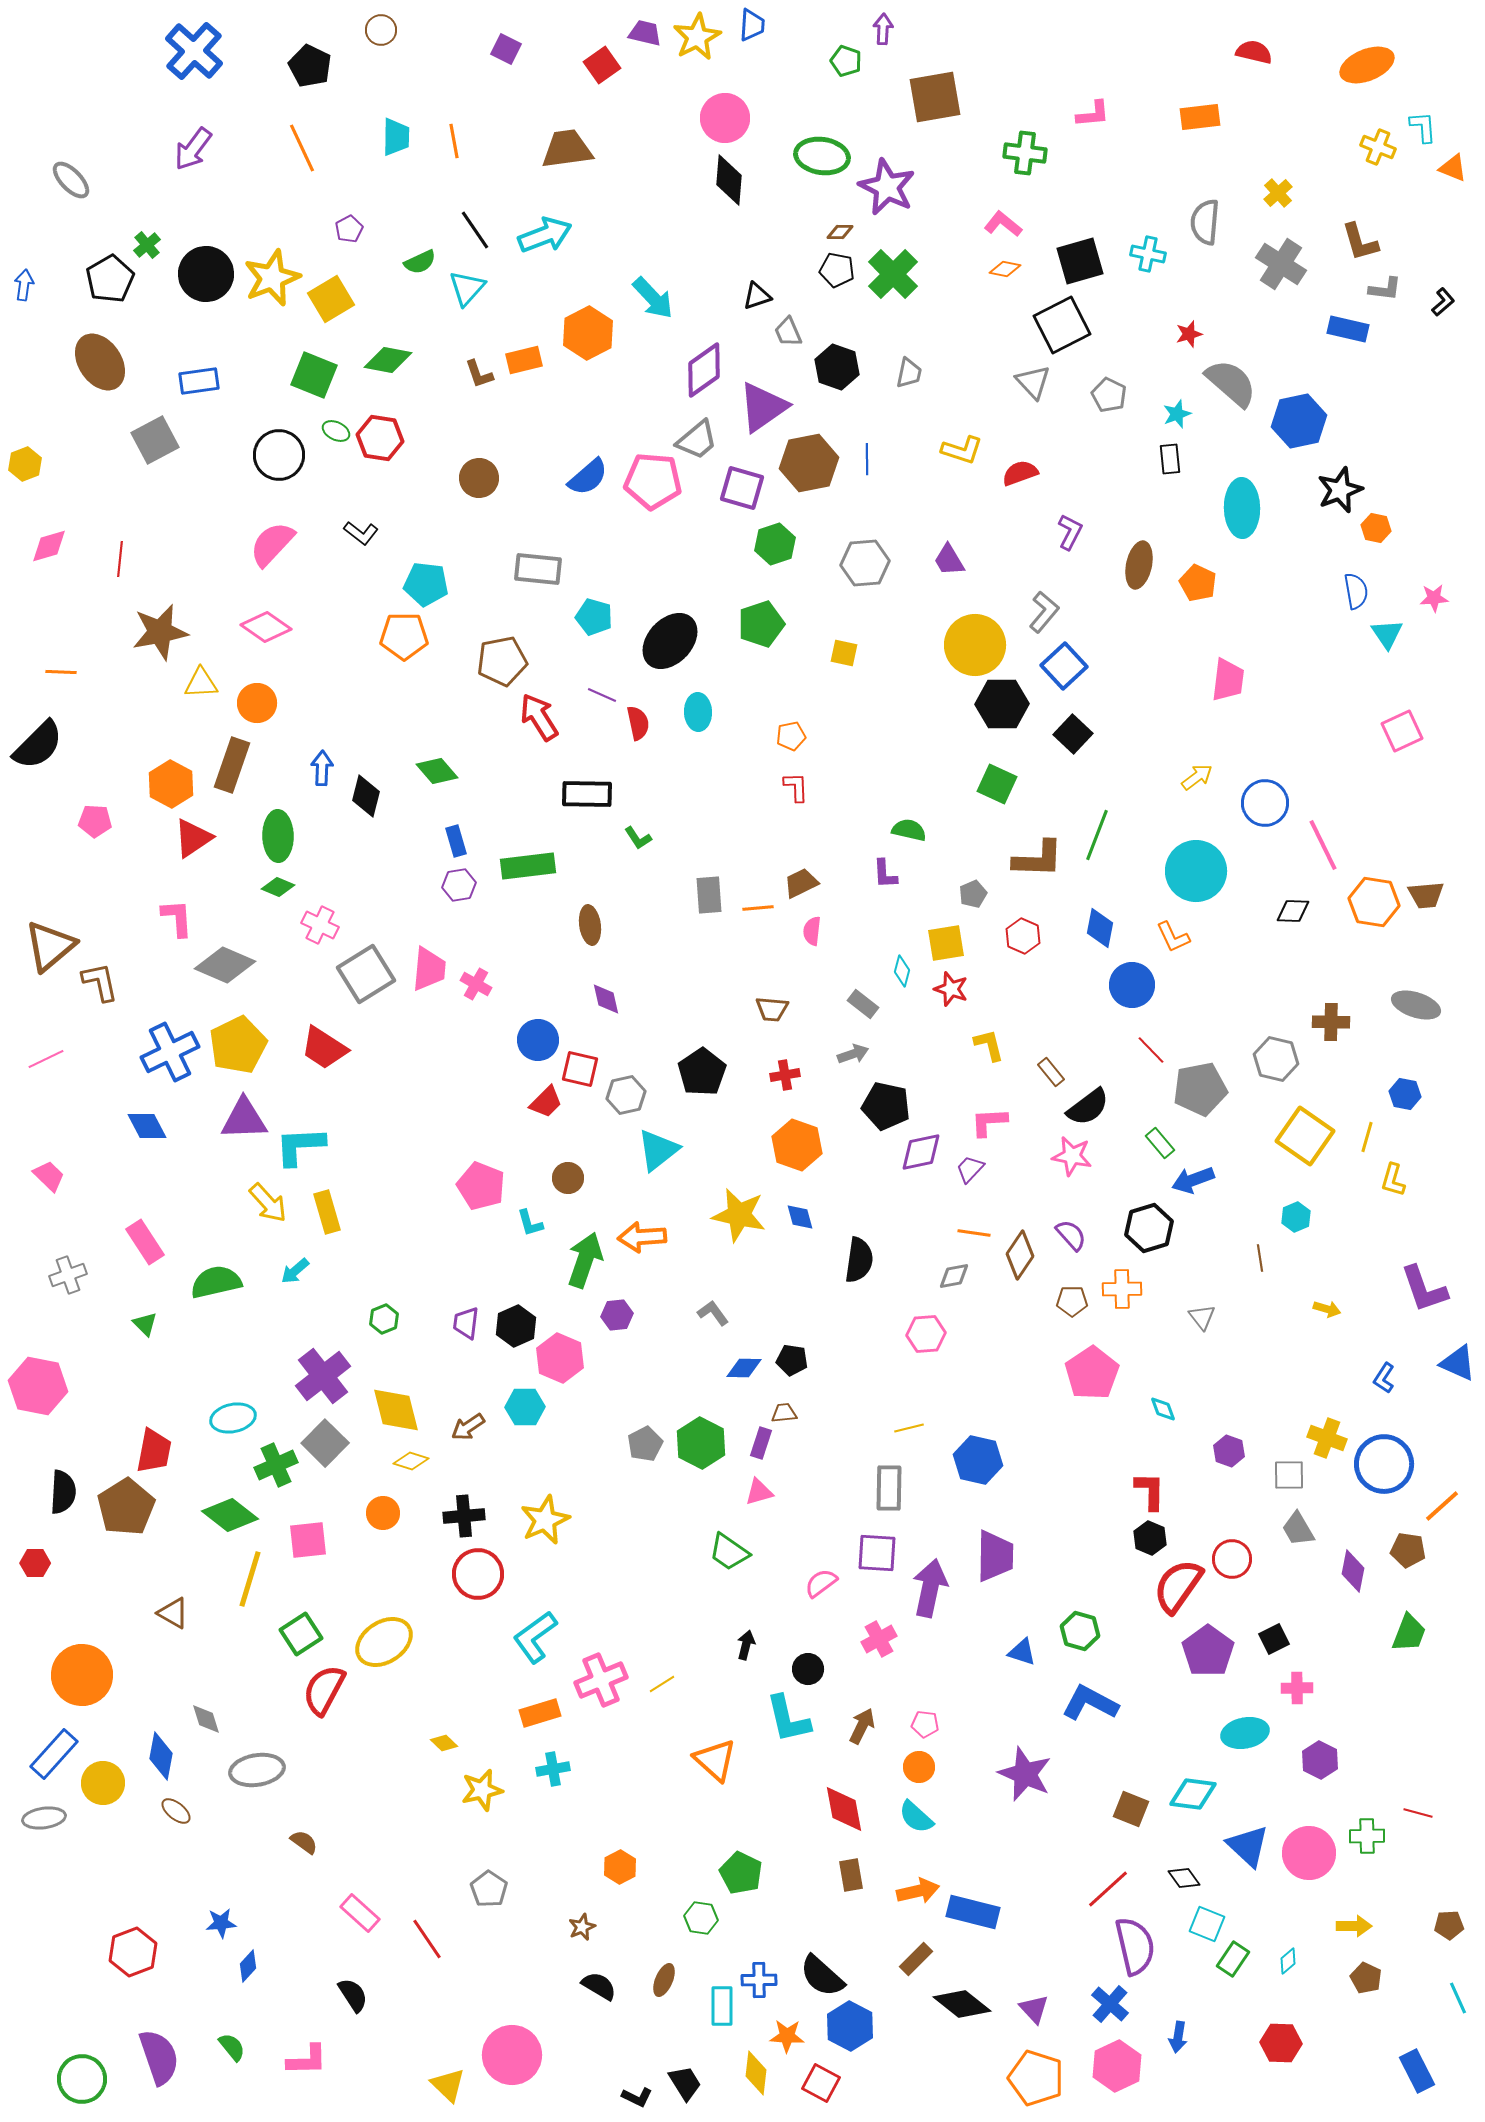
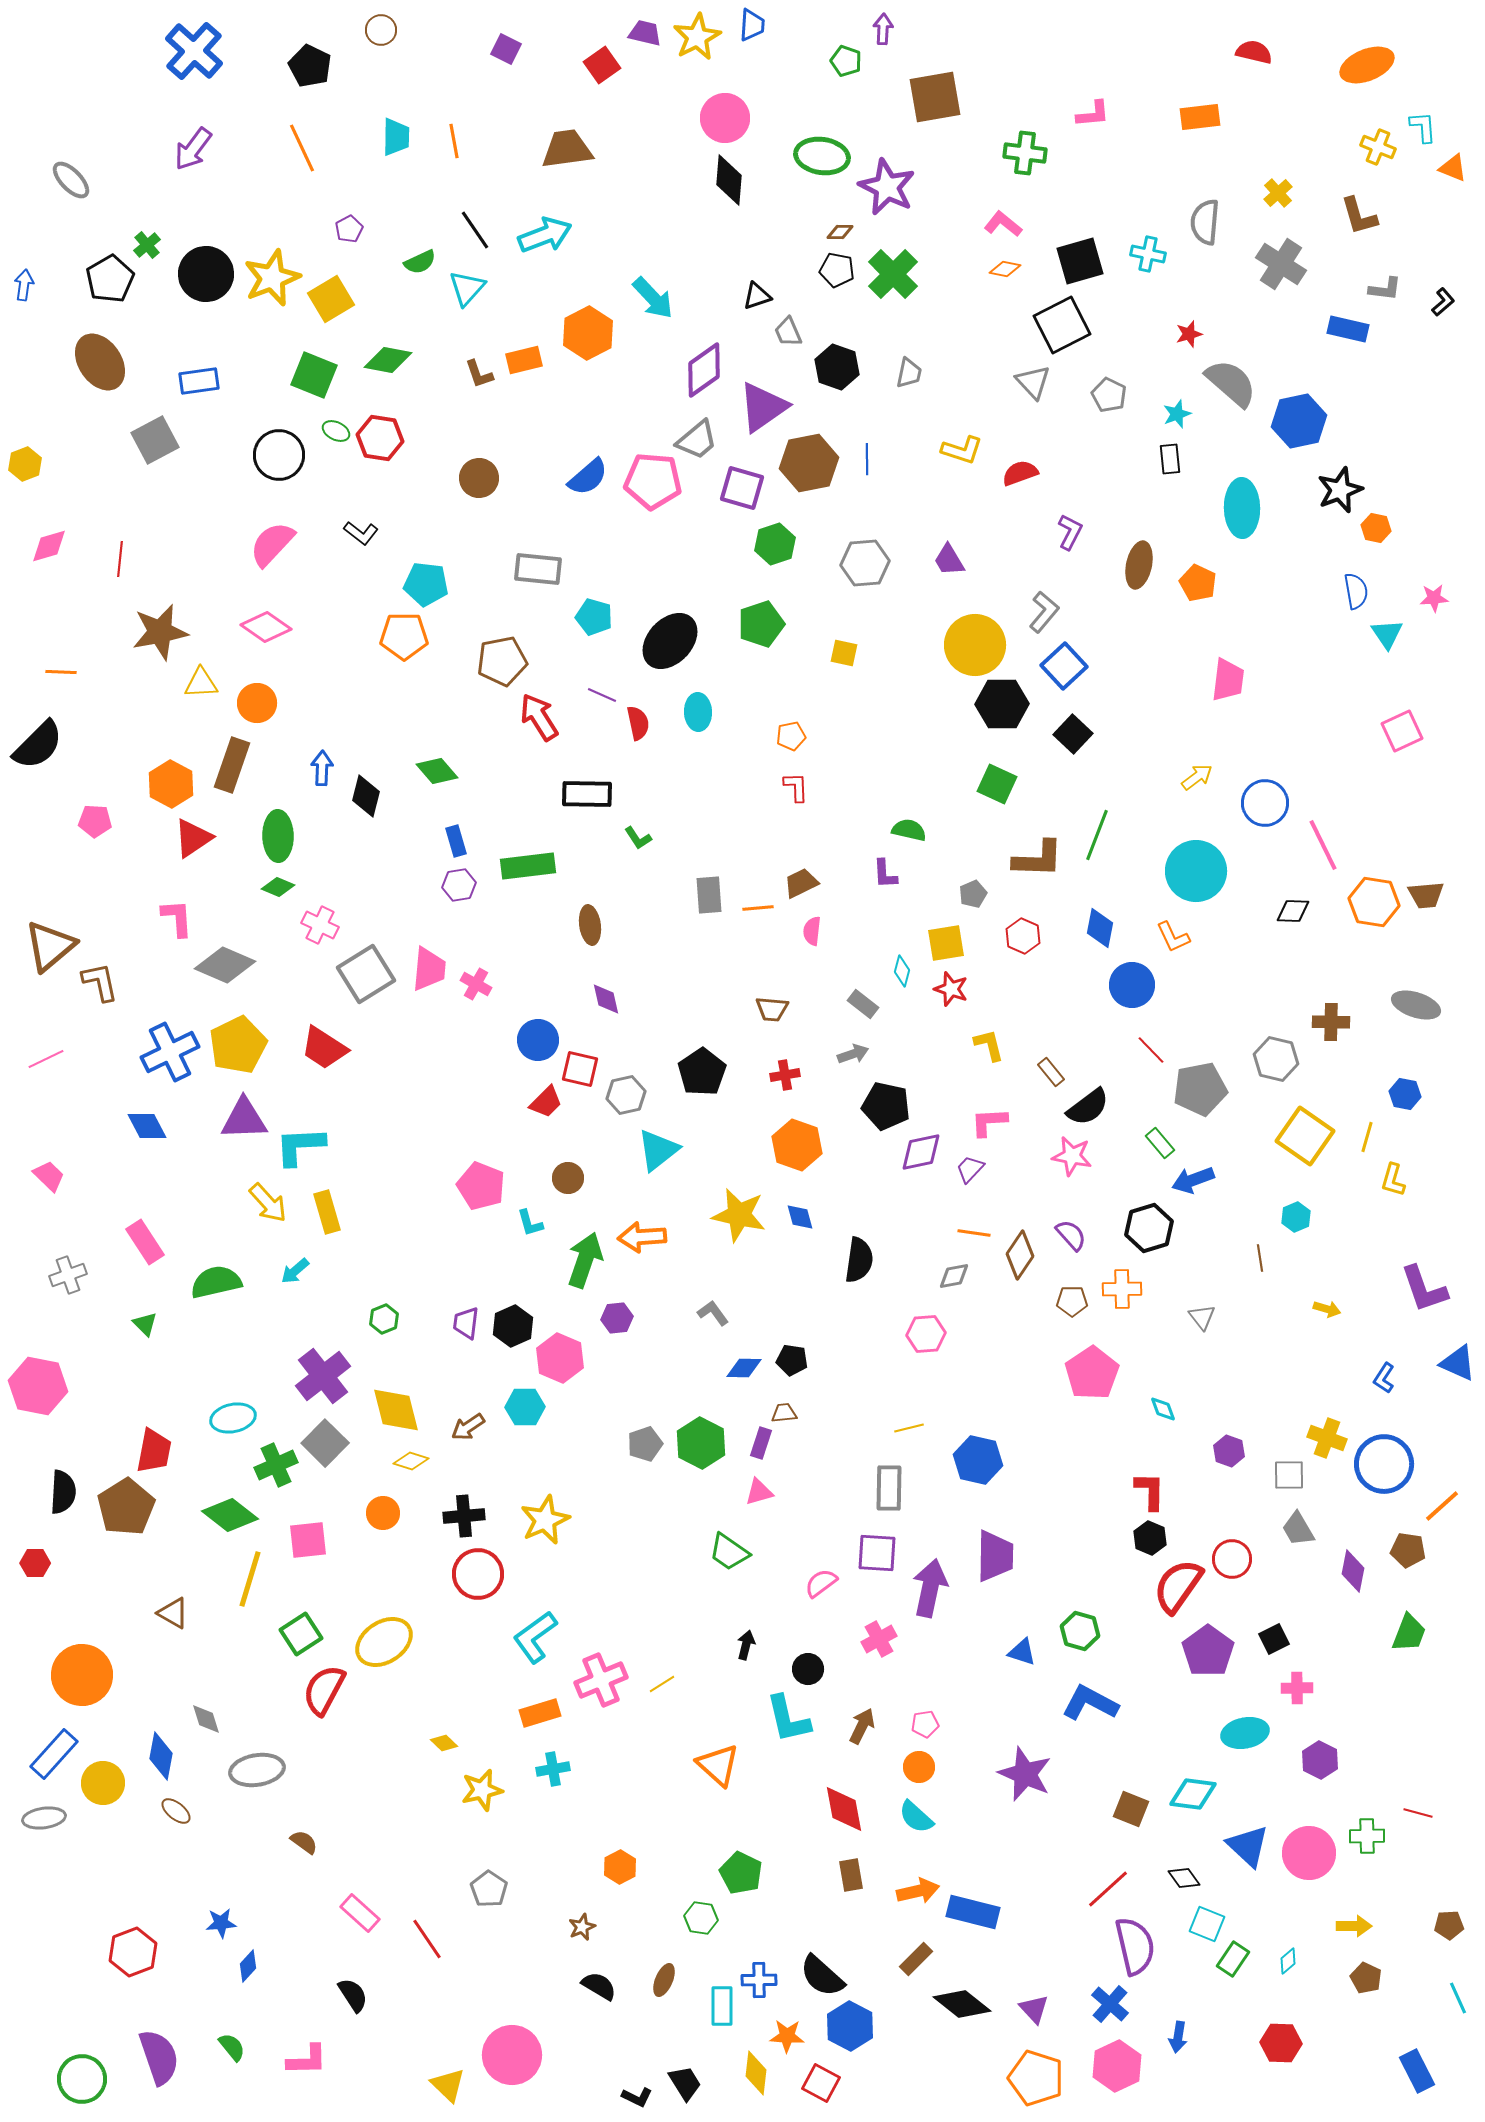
brown L-shape at (1360, 242): moved 1 px left, 26 px up
purple hexagon at (617, 1315): moved 3 px down
black hexagon at (516, 1326): moved 3 px left
gray pentagon at (645, 1444): rotated 8 degrees clockwise
pink pentagon at (925, 1724): rotated 16 degrees counterclockwise
orange triangle at (715, 1760): moved 3 px right, 5 px down
